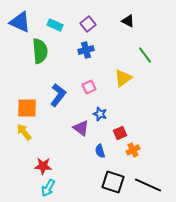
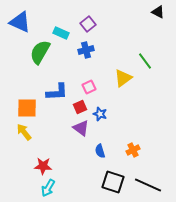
black triangle: moved 30 px right, 9 px up
cyan rectangle: moved 6 px right, 8 px down
green semicircle: moved 1 px down; rotated 145 degrees counterclockwise
green line: moved 6 px down
blue L-shape: moved 1 px left, 3 px up; rotated 50 degrees clockwise
red square: moved 40 px left, 26 px up
